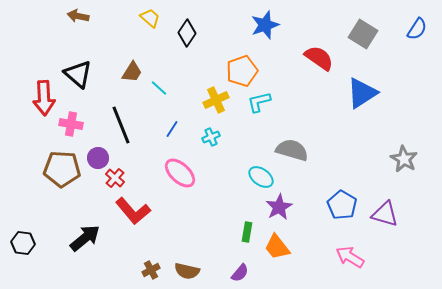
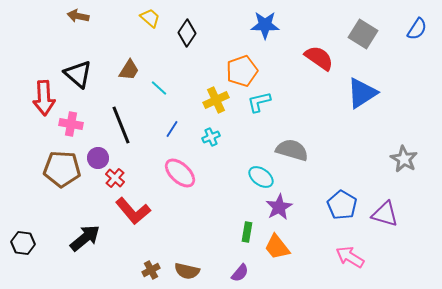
blue star: rotated 20 degrees clockwise
brown trapezoid: moved 3 px left, 2 px up
